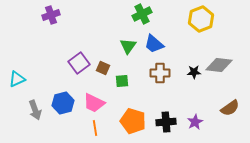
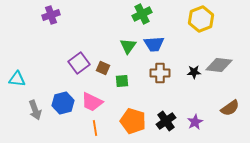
blue trapezoid: rotated 45 degrees counterclockwise
cyan triangle: rotated 30 degrees clockwise
pink trapezoid: moved 2 px left, 1 px up
black cross: moved 1 px up; rotated 30 degrees counterclockwise
